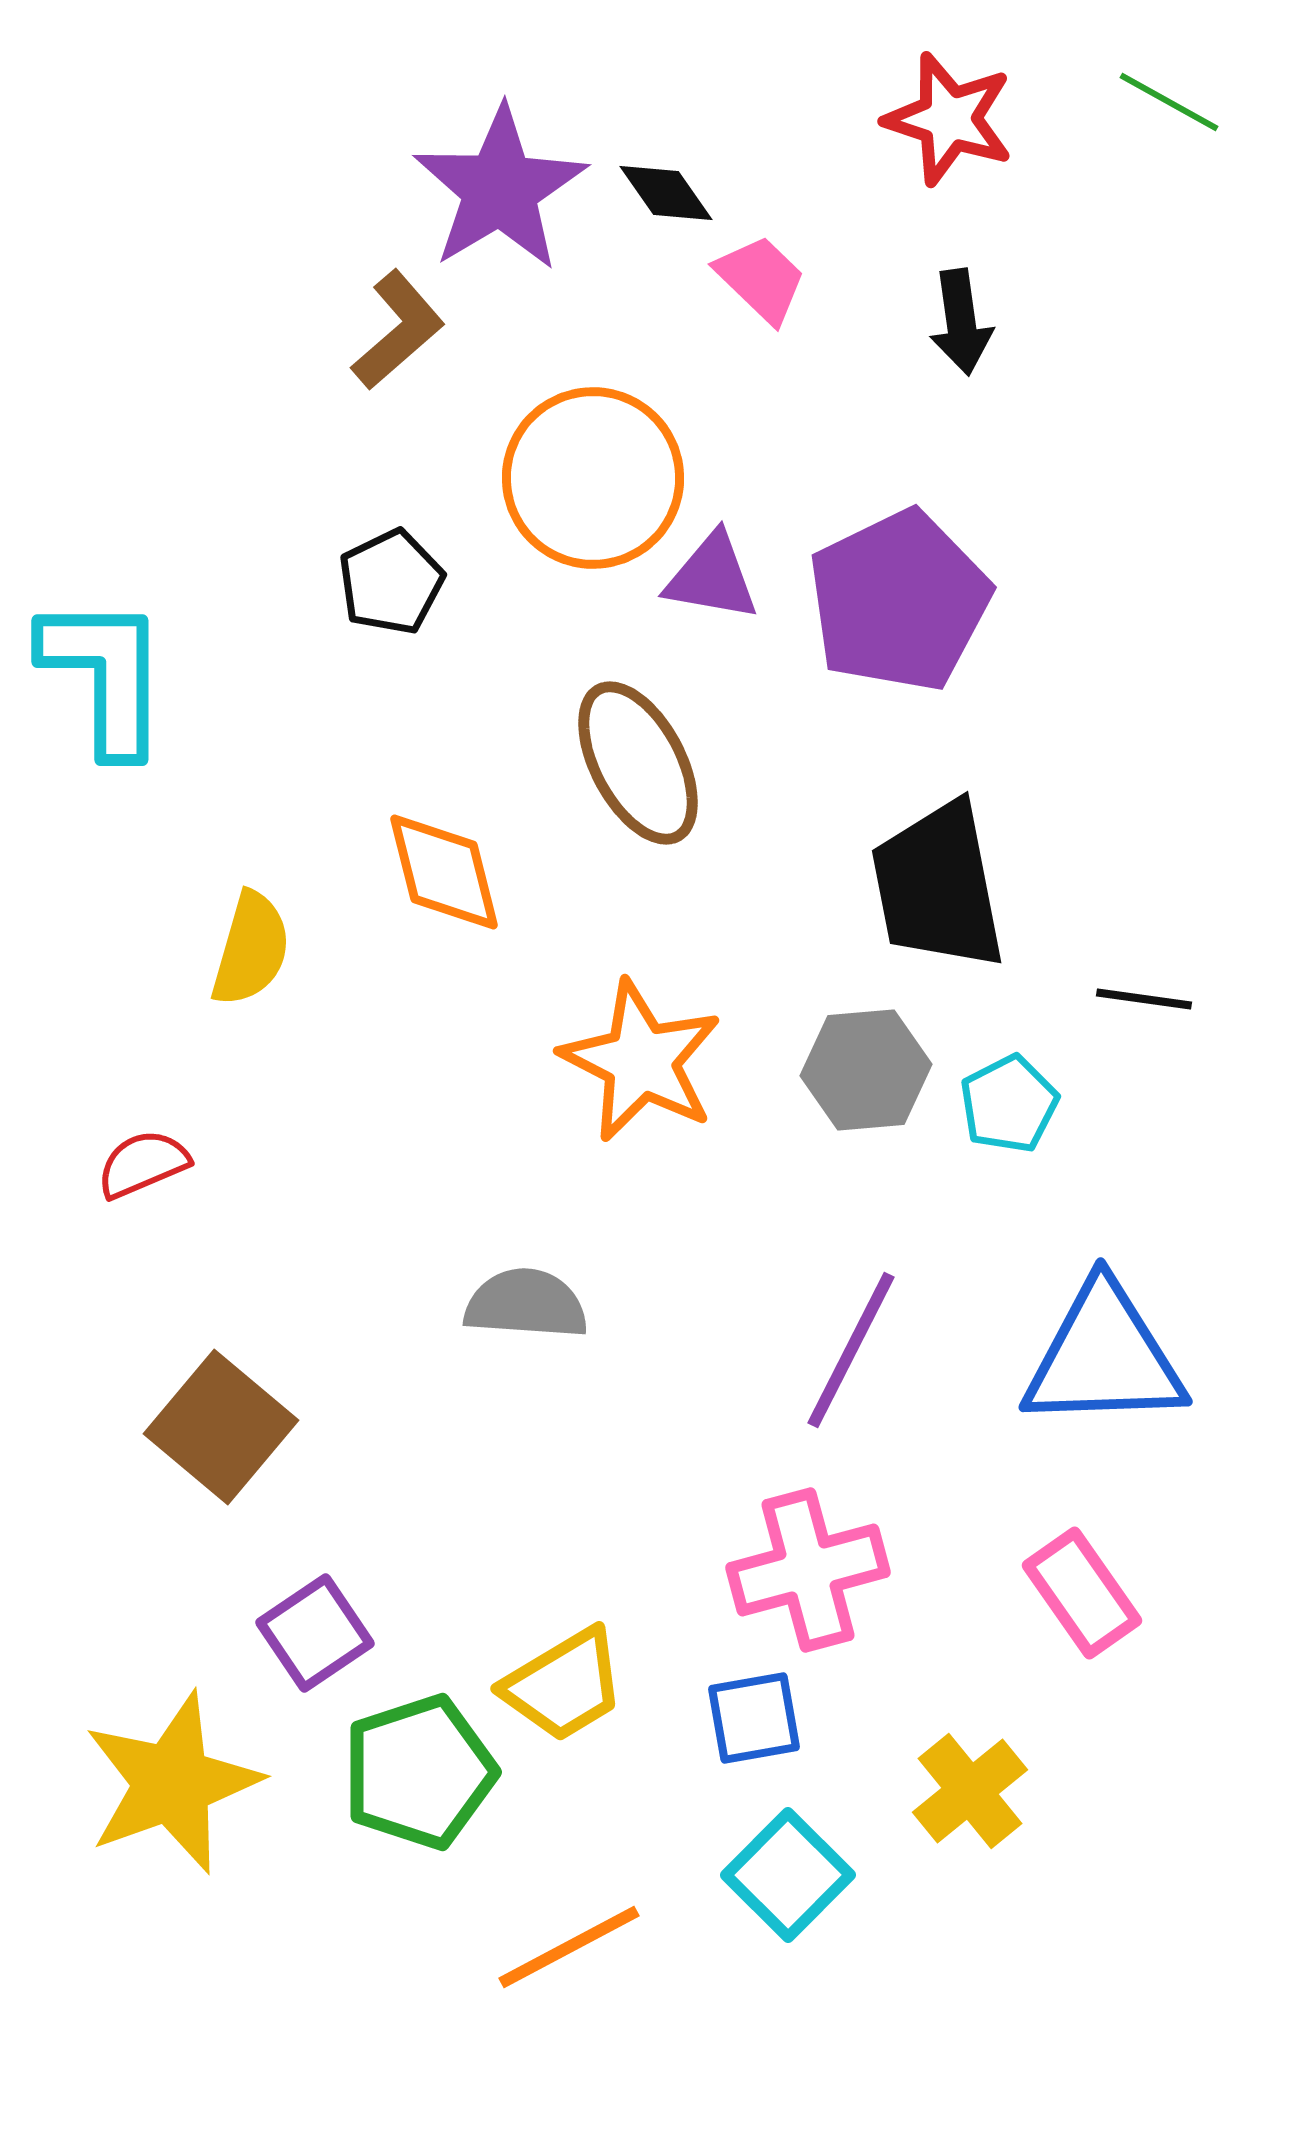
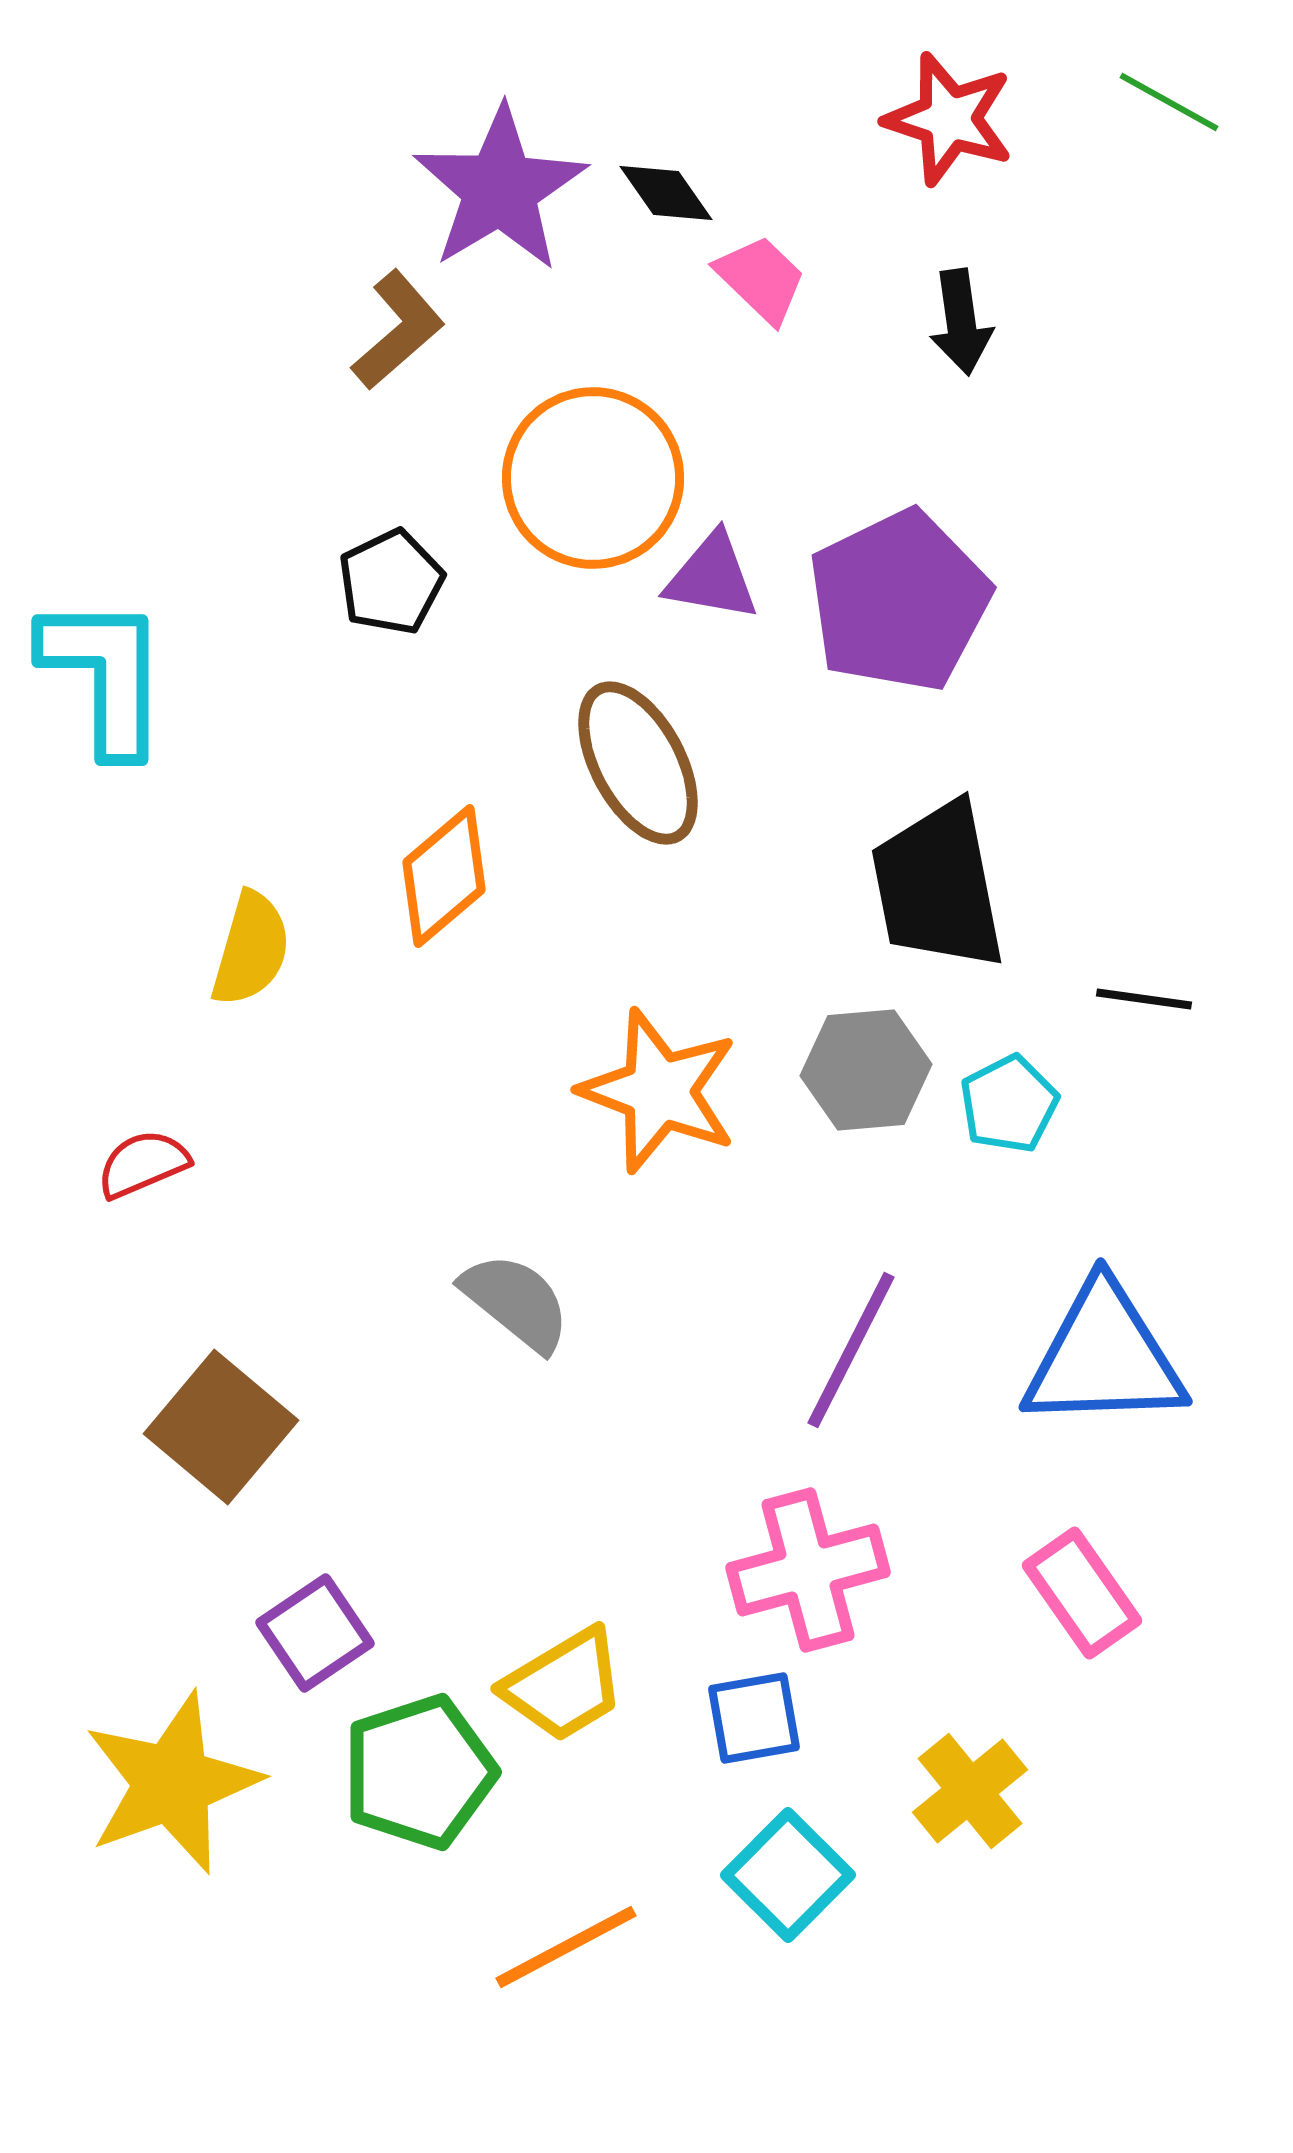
orange diamond: moved 4 px down; rotated 64 degrees clockwise
orange star: moved 18 px right, 30 px down; rotated 6 degrees counterclockwise
gray semicircle: moved 10 px left, 2 px up; rotated 35 degrees clockwise
orange line: moved 3 px left
